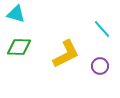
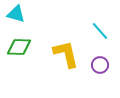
cyan line: moved 2 px left, 2 px down
yellow L-shape: rotated 76 degrees counterclockwise
purple circle: moved 1 px up
